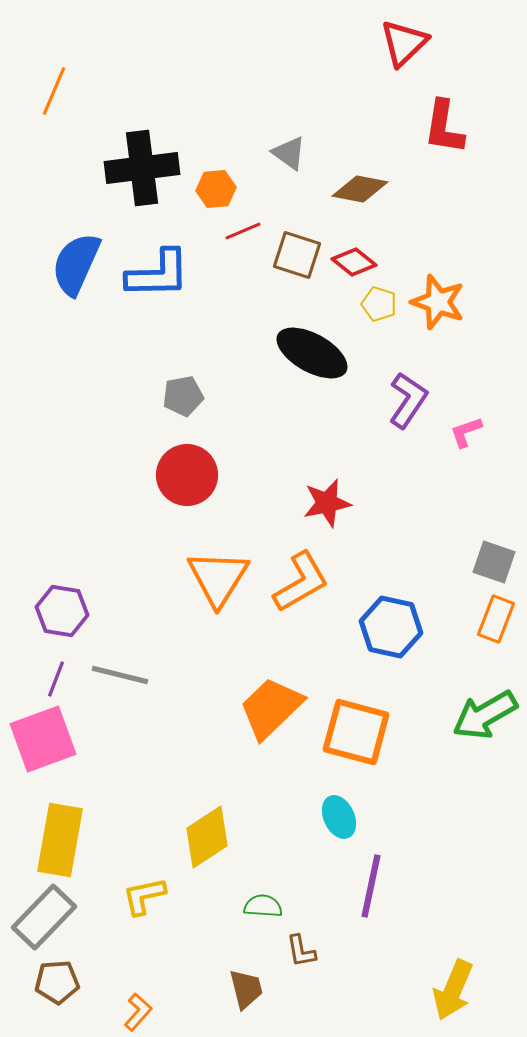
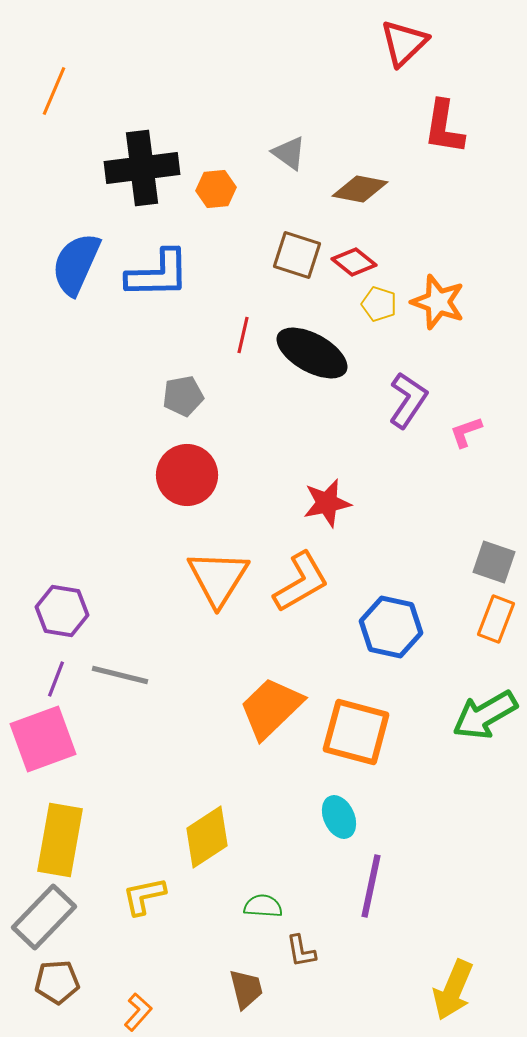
red line at (243, 231): moved 104 px down; rotated 54 degrees counterclockwise
